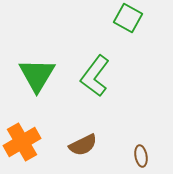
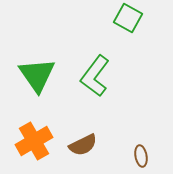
green triangle: rotated 6 degrees counterclockwise
orange cross: moved 12 px right, 1 px up
